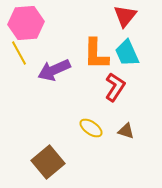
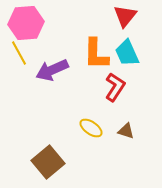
purple arrow: moved 2 px left
